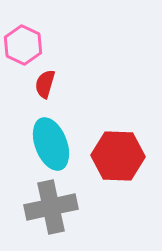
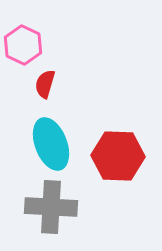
gray cross: rotated 15 degrees clockwise
